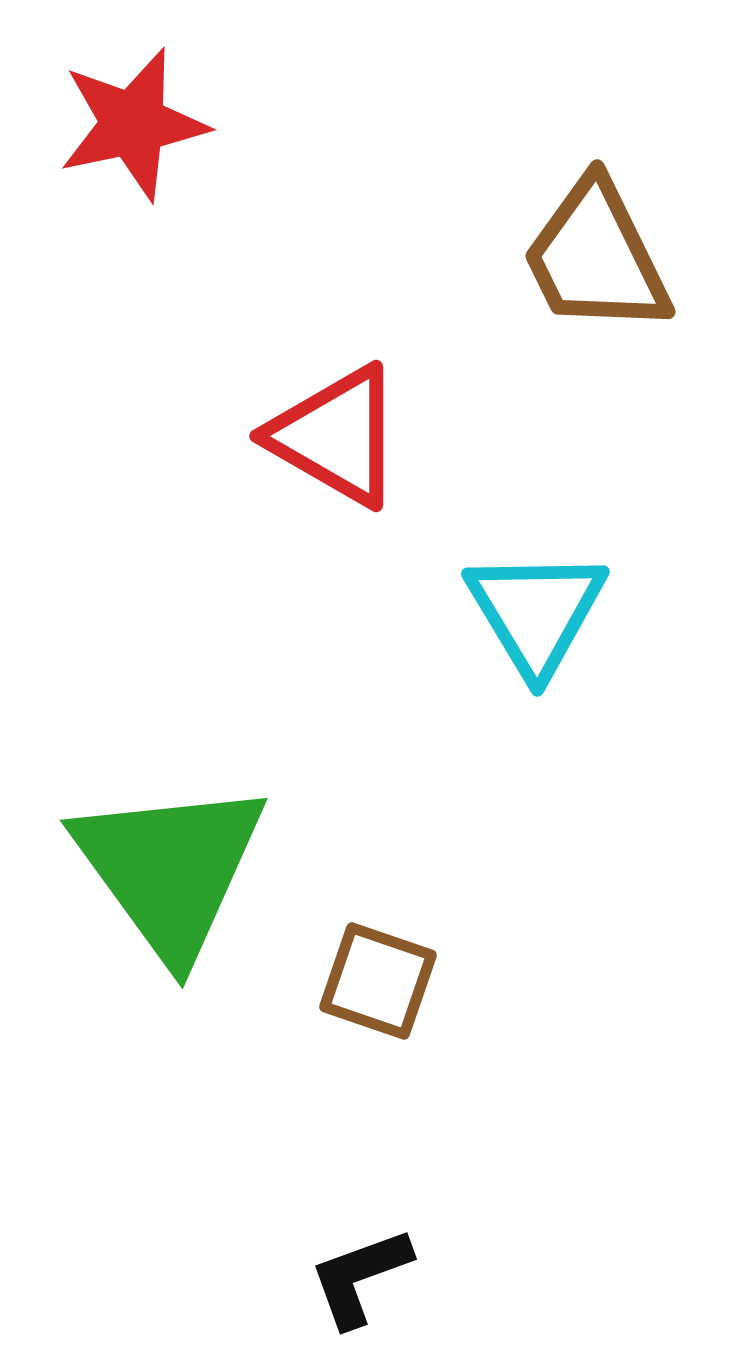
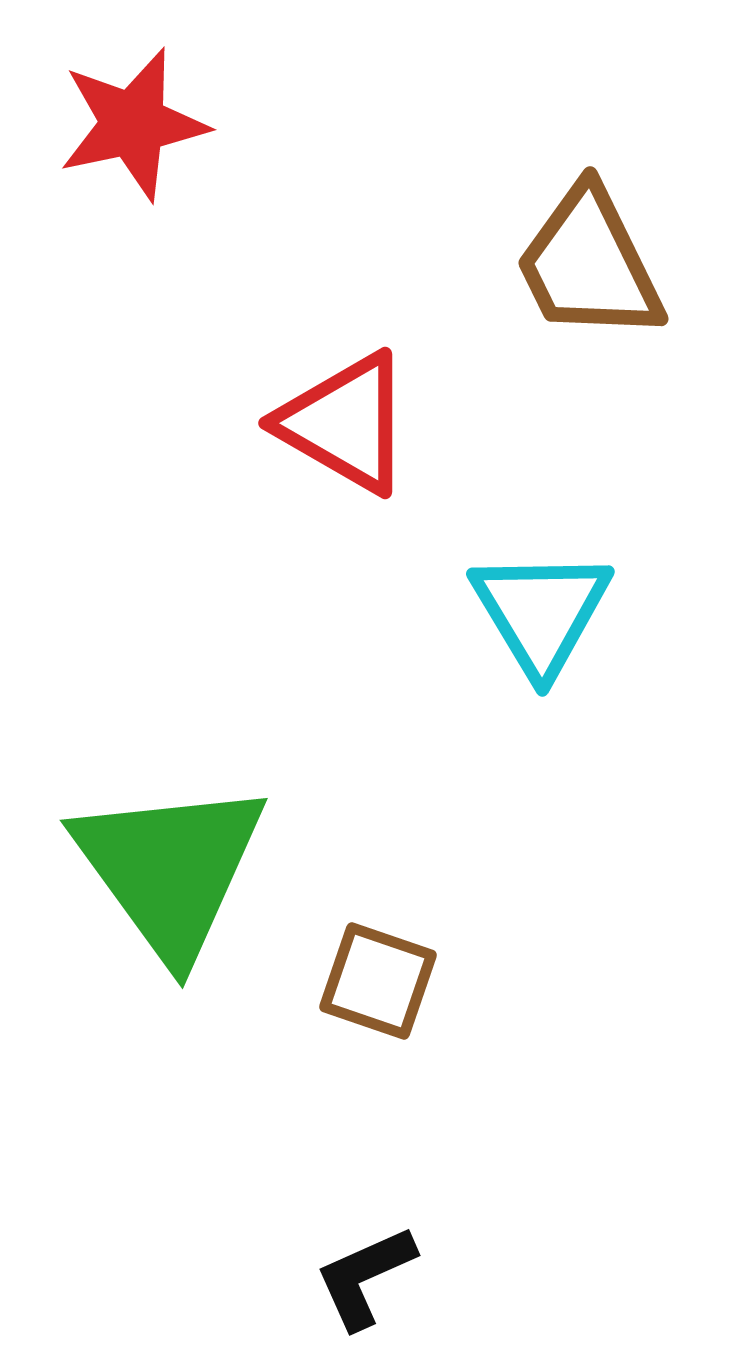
brown trapezoid: moved 7 px left, 7 px down
red triangle: moved 9 px right, 13 px up
cyan triangle: moved 5 px right
black L-shape: moved 5 px right; rotated 4 degrees counterclockwise
